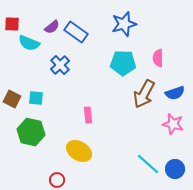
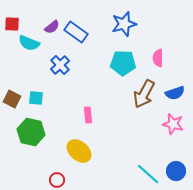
yellow ellipse: rotated 10 degrees clockwise
cyan line: moved 10 px down
blue circle: moved 1 px right, 2 px down
